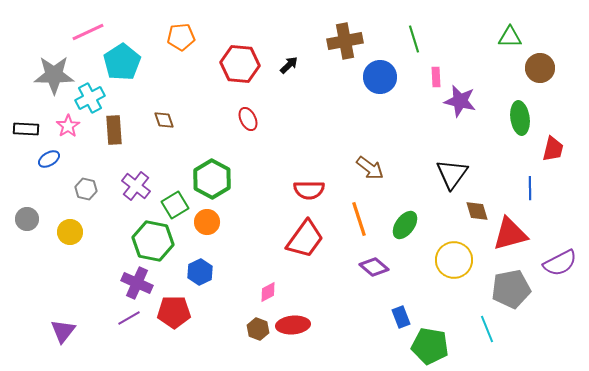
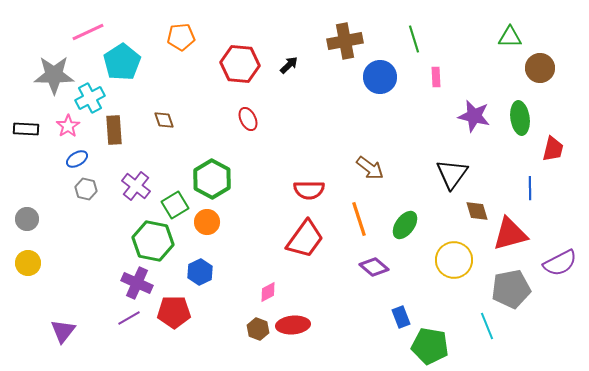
purple star at (460, 101): moved 14 px right, 15 px down
blue ellipse at (49, 159): moved 28 px right
yellow circle at (70, 232): moved 42 px left, 31 px down
cyan line at (487, 329): moved 3 px up
